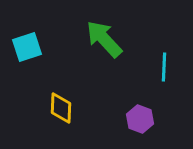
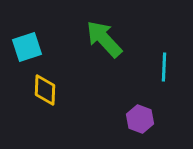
yellow diamond: moved 16 px left, 18 px up
